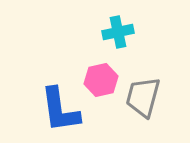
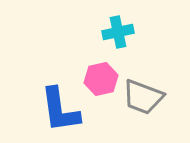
pink hexagon: moved 1 px up
gray trapezoid: rotated 84 degrees counterclockwise
